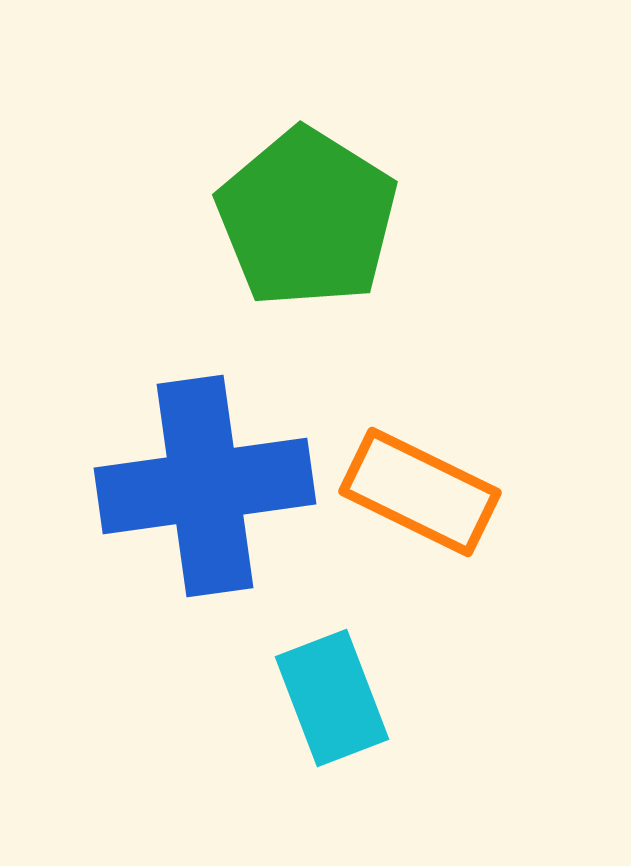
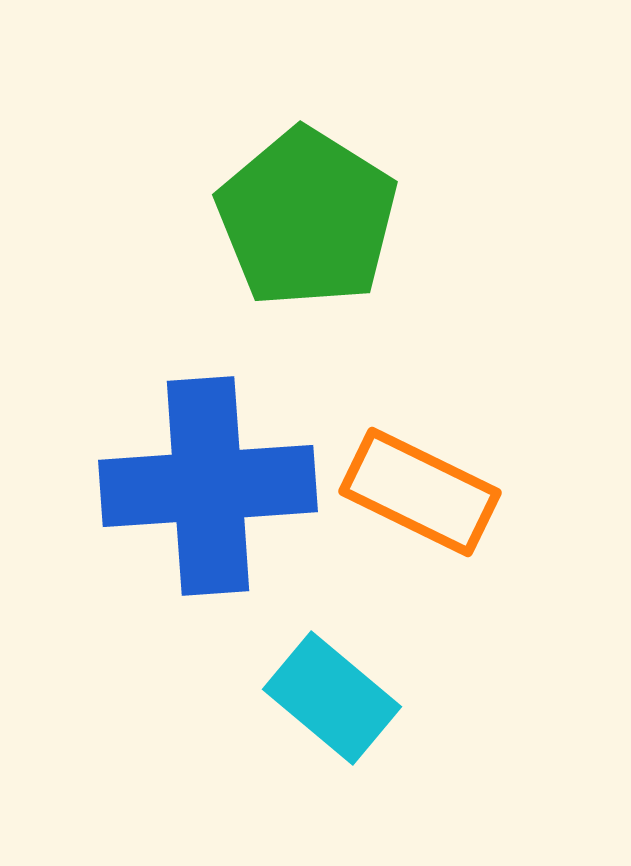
blue cross: moved 3 px right; rotated 4 degrees clockwise
cyan rectangle: rotated 29 degrees counterclockwise
